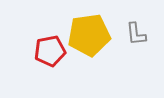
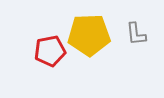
yellow pentagon: rotated 6 degrees clockwise
